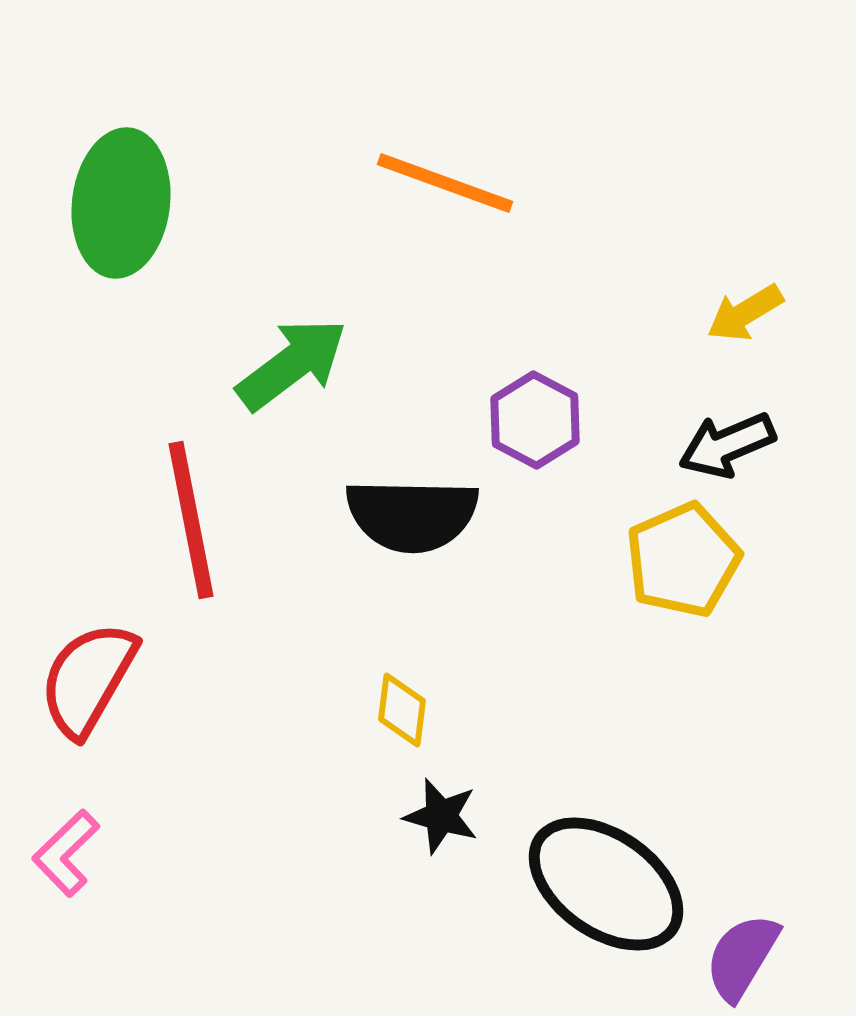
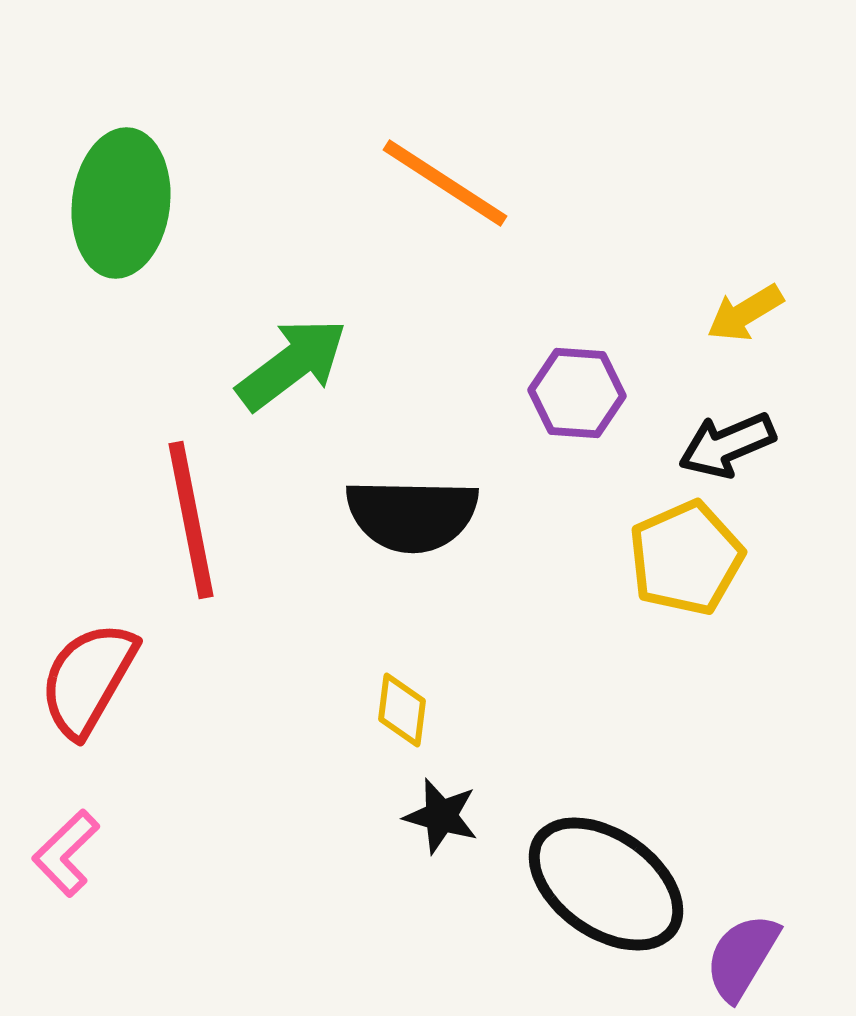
orange line: rotated 13 degrees clockwise
purple hexagon: moved 42 px right, 27 px up; rotated 24 degrees counterclockwise
yellow pentagon: moved 3 px right, 2 px up
